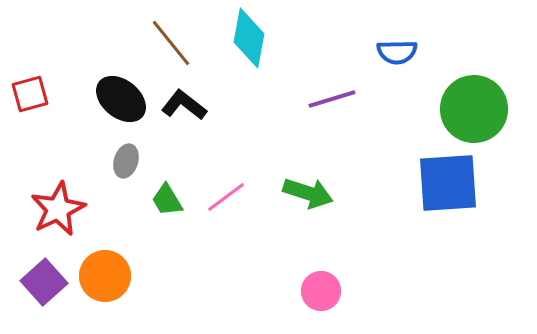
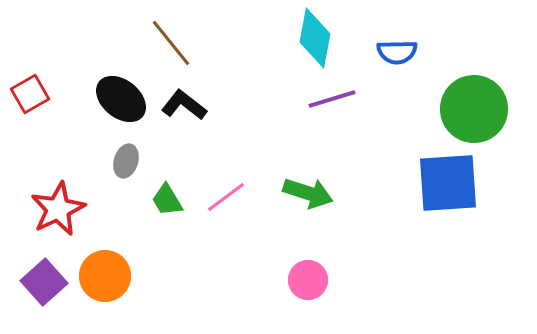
cyan diamond: moved 66 px right
red square: rotated 15 degrees counterclockwise
pink circle: moved 13 px left, 11 px up
